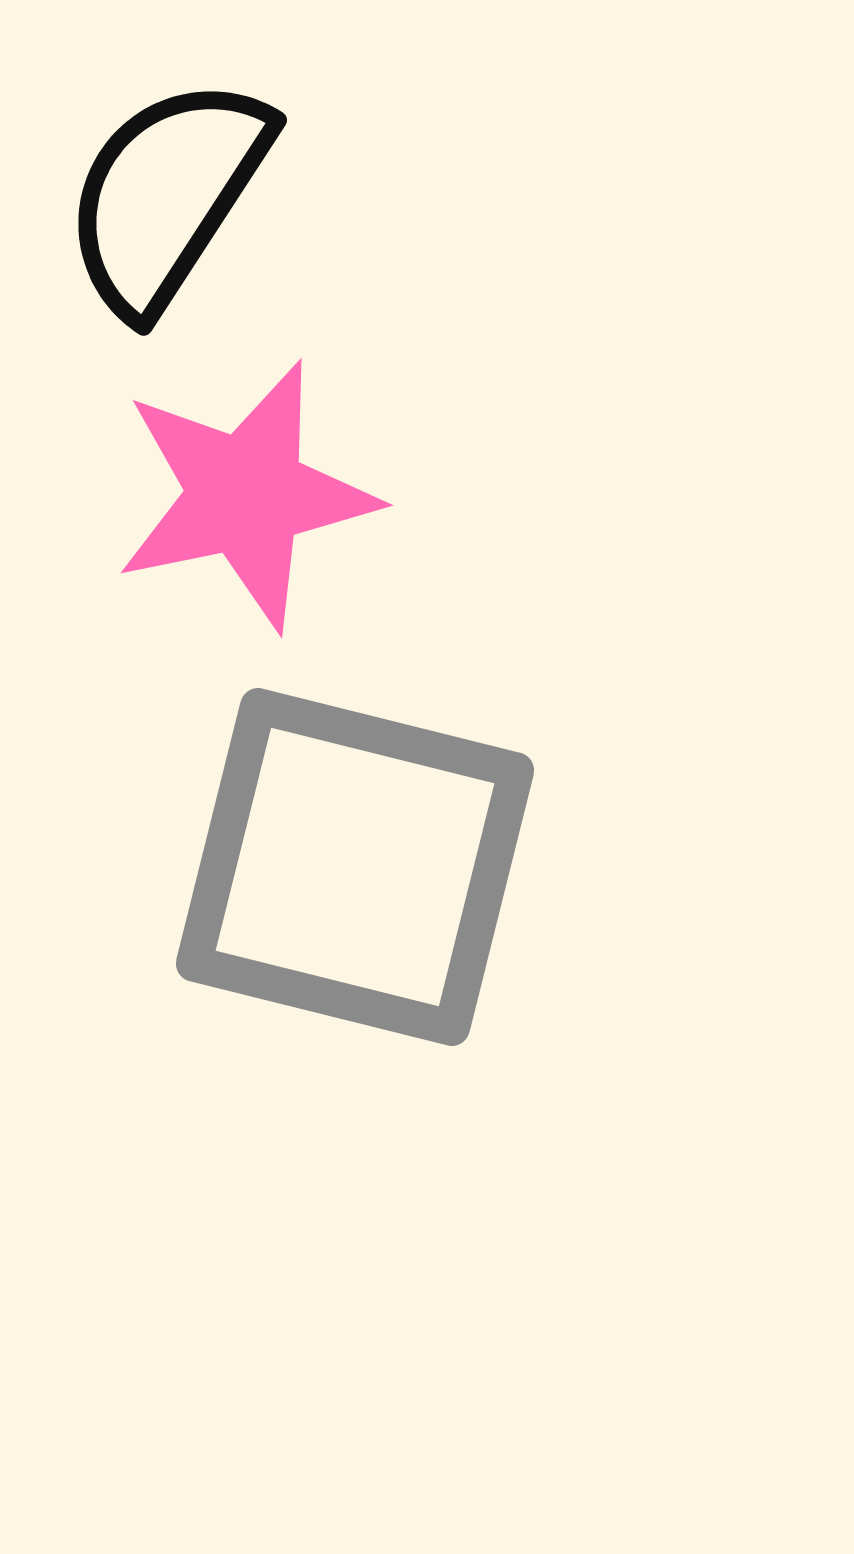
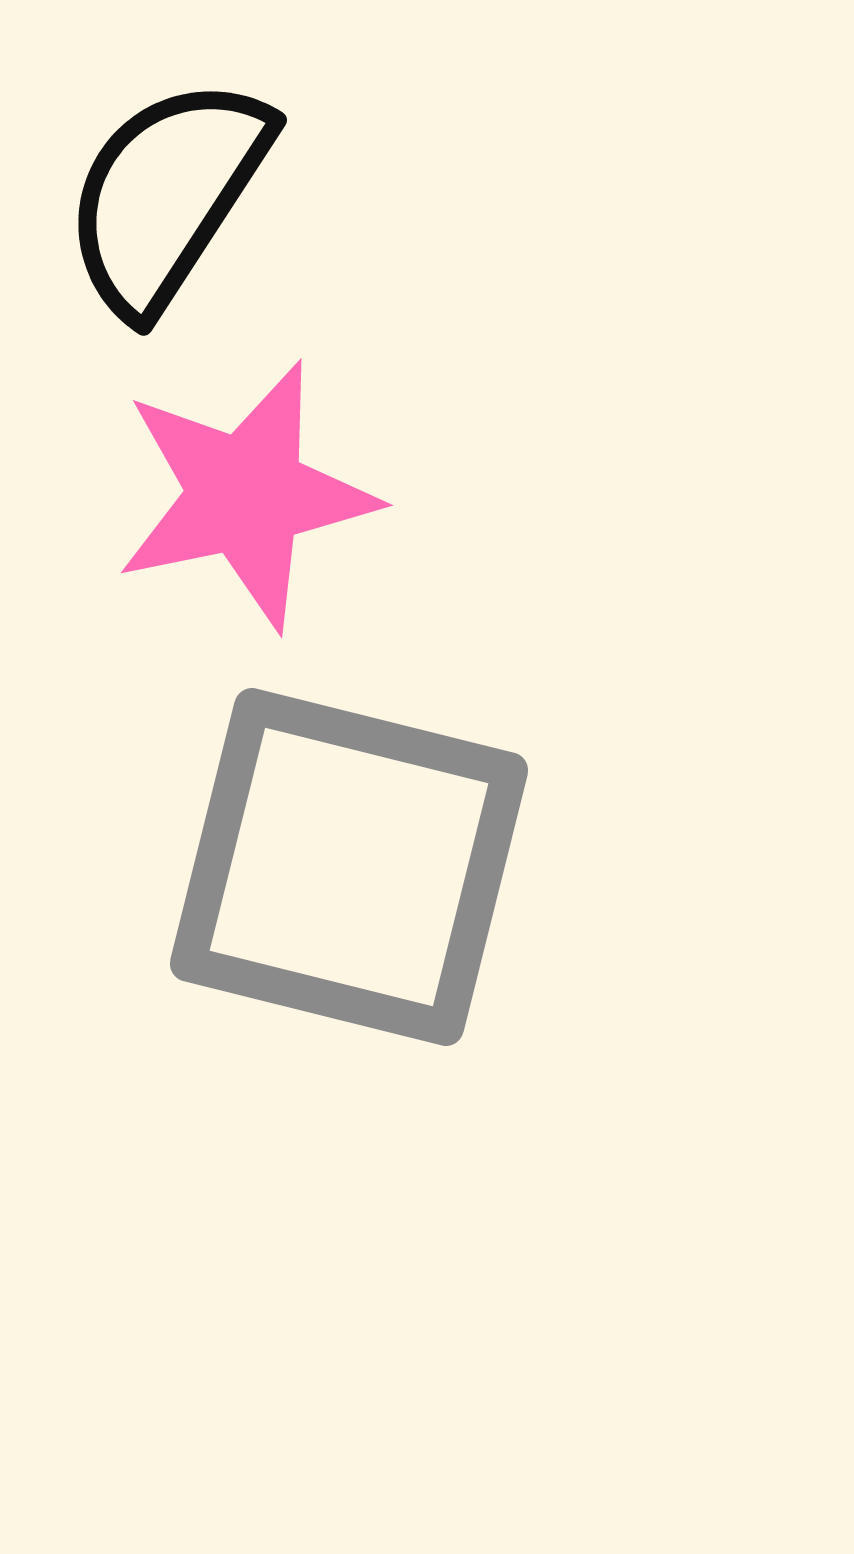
gray square: moved 6 px left
